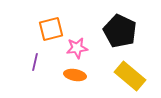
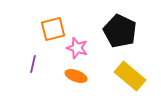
orange square: moved 2 px right
pink star: rotated 25 degrees clockwise
purple line: moved 2 px left, 2 px down
orange ellipse: moved 1 px right, 1 px down; rotated 10 degrees clockwise
